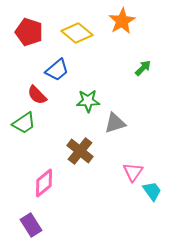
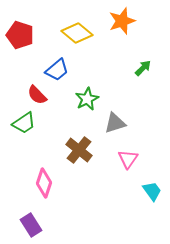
orange star: rotated 12 degrees clockwise
red pentagon: moved 9 px left, 3 px down
green star: moved 1 px left, 2 px up; rotated 25 degrees counterclockwise
brown cross: moved 1 px left, 1 px up
pink triangle: moved 5 px left, 13 px up
pink diamond: rotated 32 degrees counterclockwise
